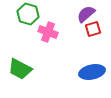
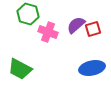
purple semicircle: moved 10 px left, 11 px down
blue ellipse: moved 4 px up
